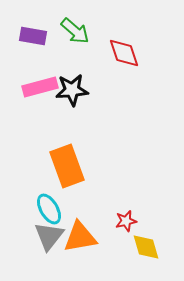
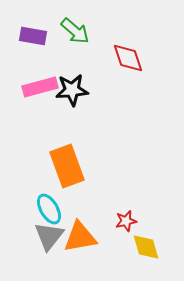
red diamond: moved 4 px right, 5 px down
